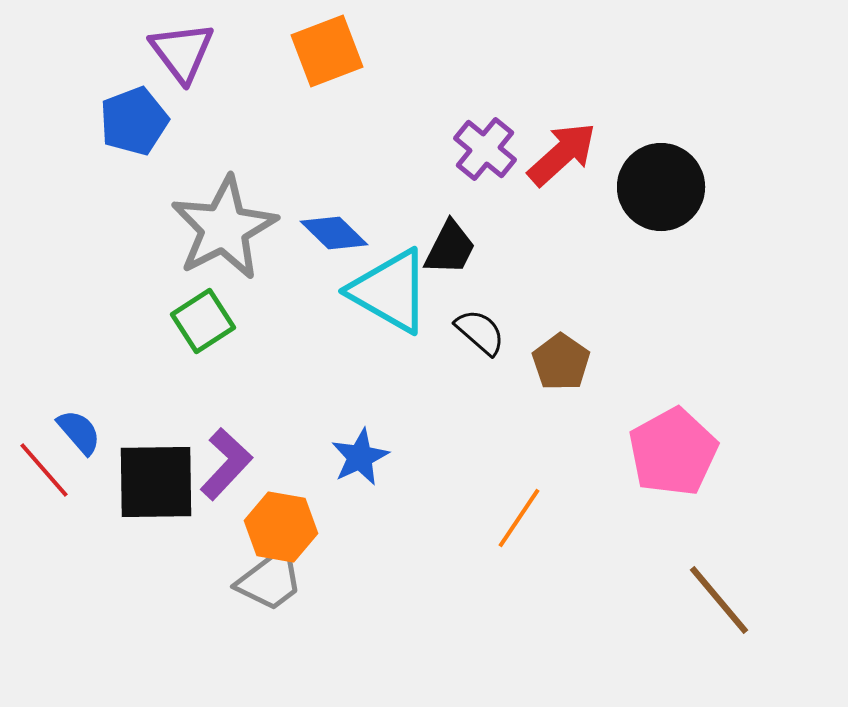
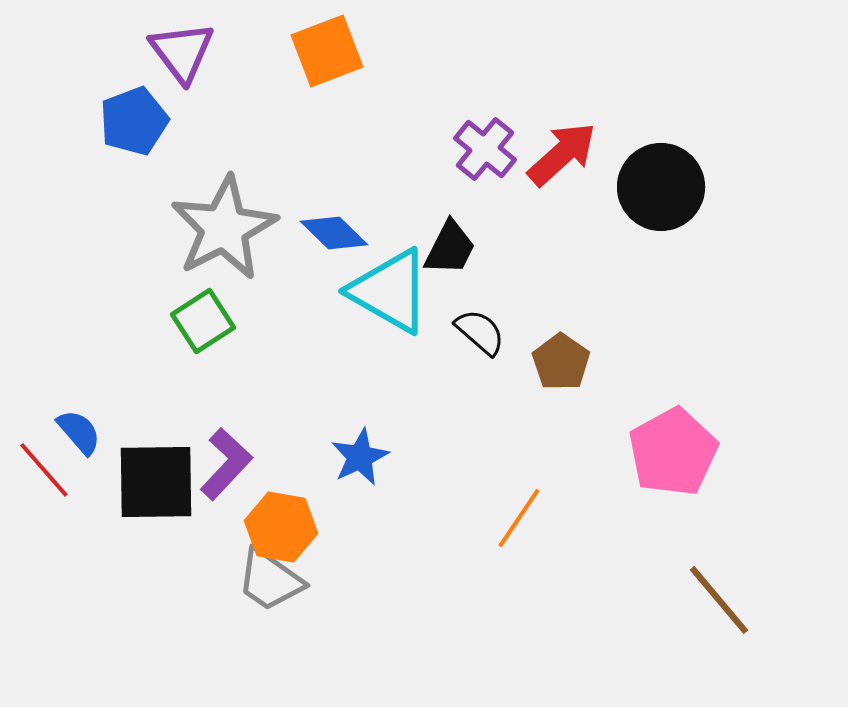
gray trapezoid: rotated 72 degrees clockwise
